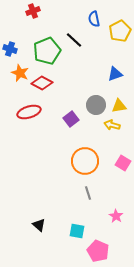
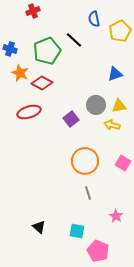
black triangle: moved 2 px down
